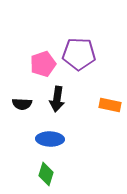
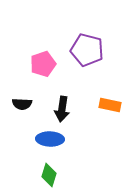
purple pentagon: moved 8 px right, 4 px up; rotated 12 degrees clockwise
black arrow: moved 5 px right, 10 px down
green diamond: moved 3 px right, 1 px down
